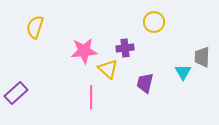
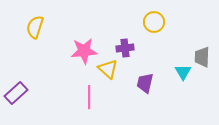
pink line: moved 2 px left
